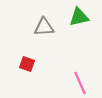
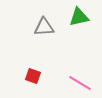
red square: moved 6 px right, 12 px down
pink line: rotated 35 degrees counterclockwise
